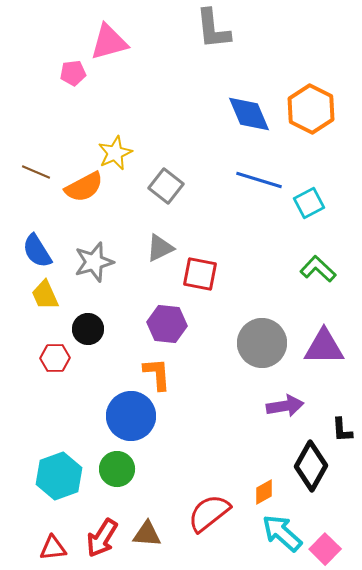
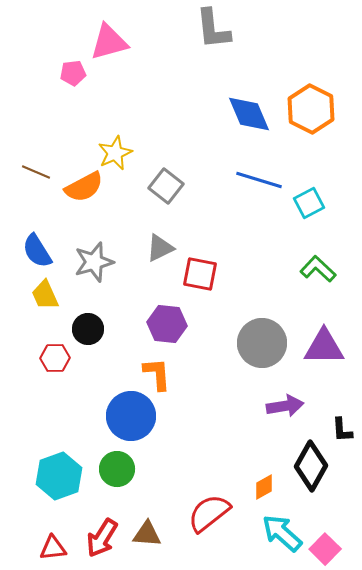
orange diamond: moved 5 px up
